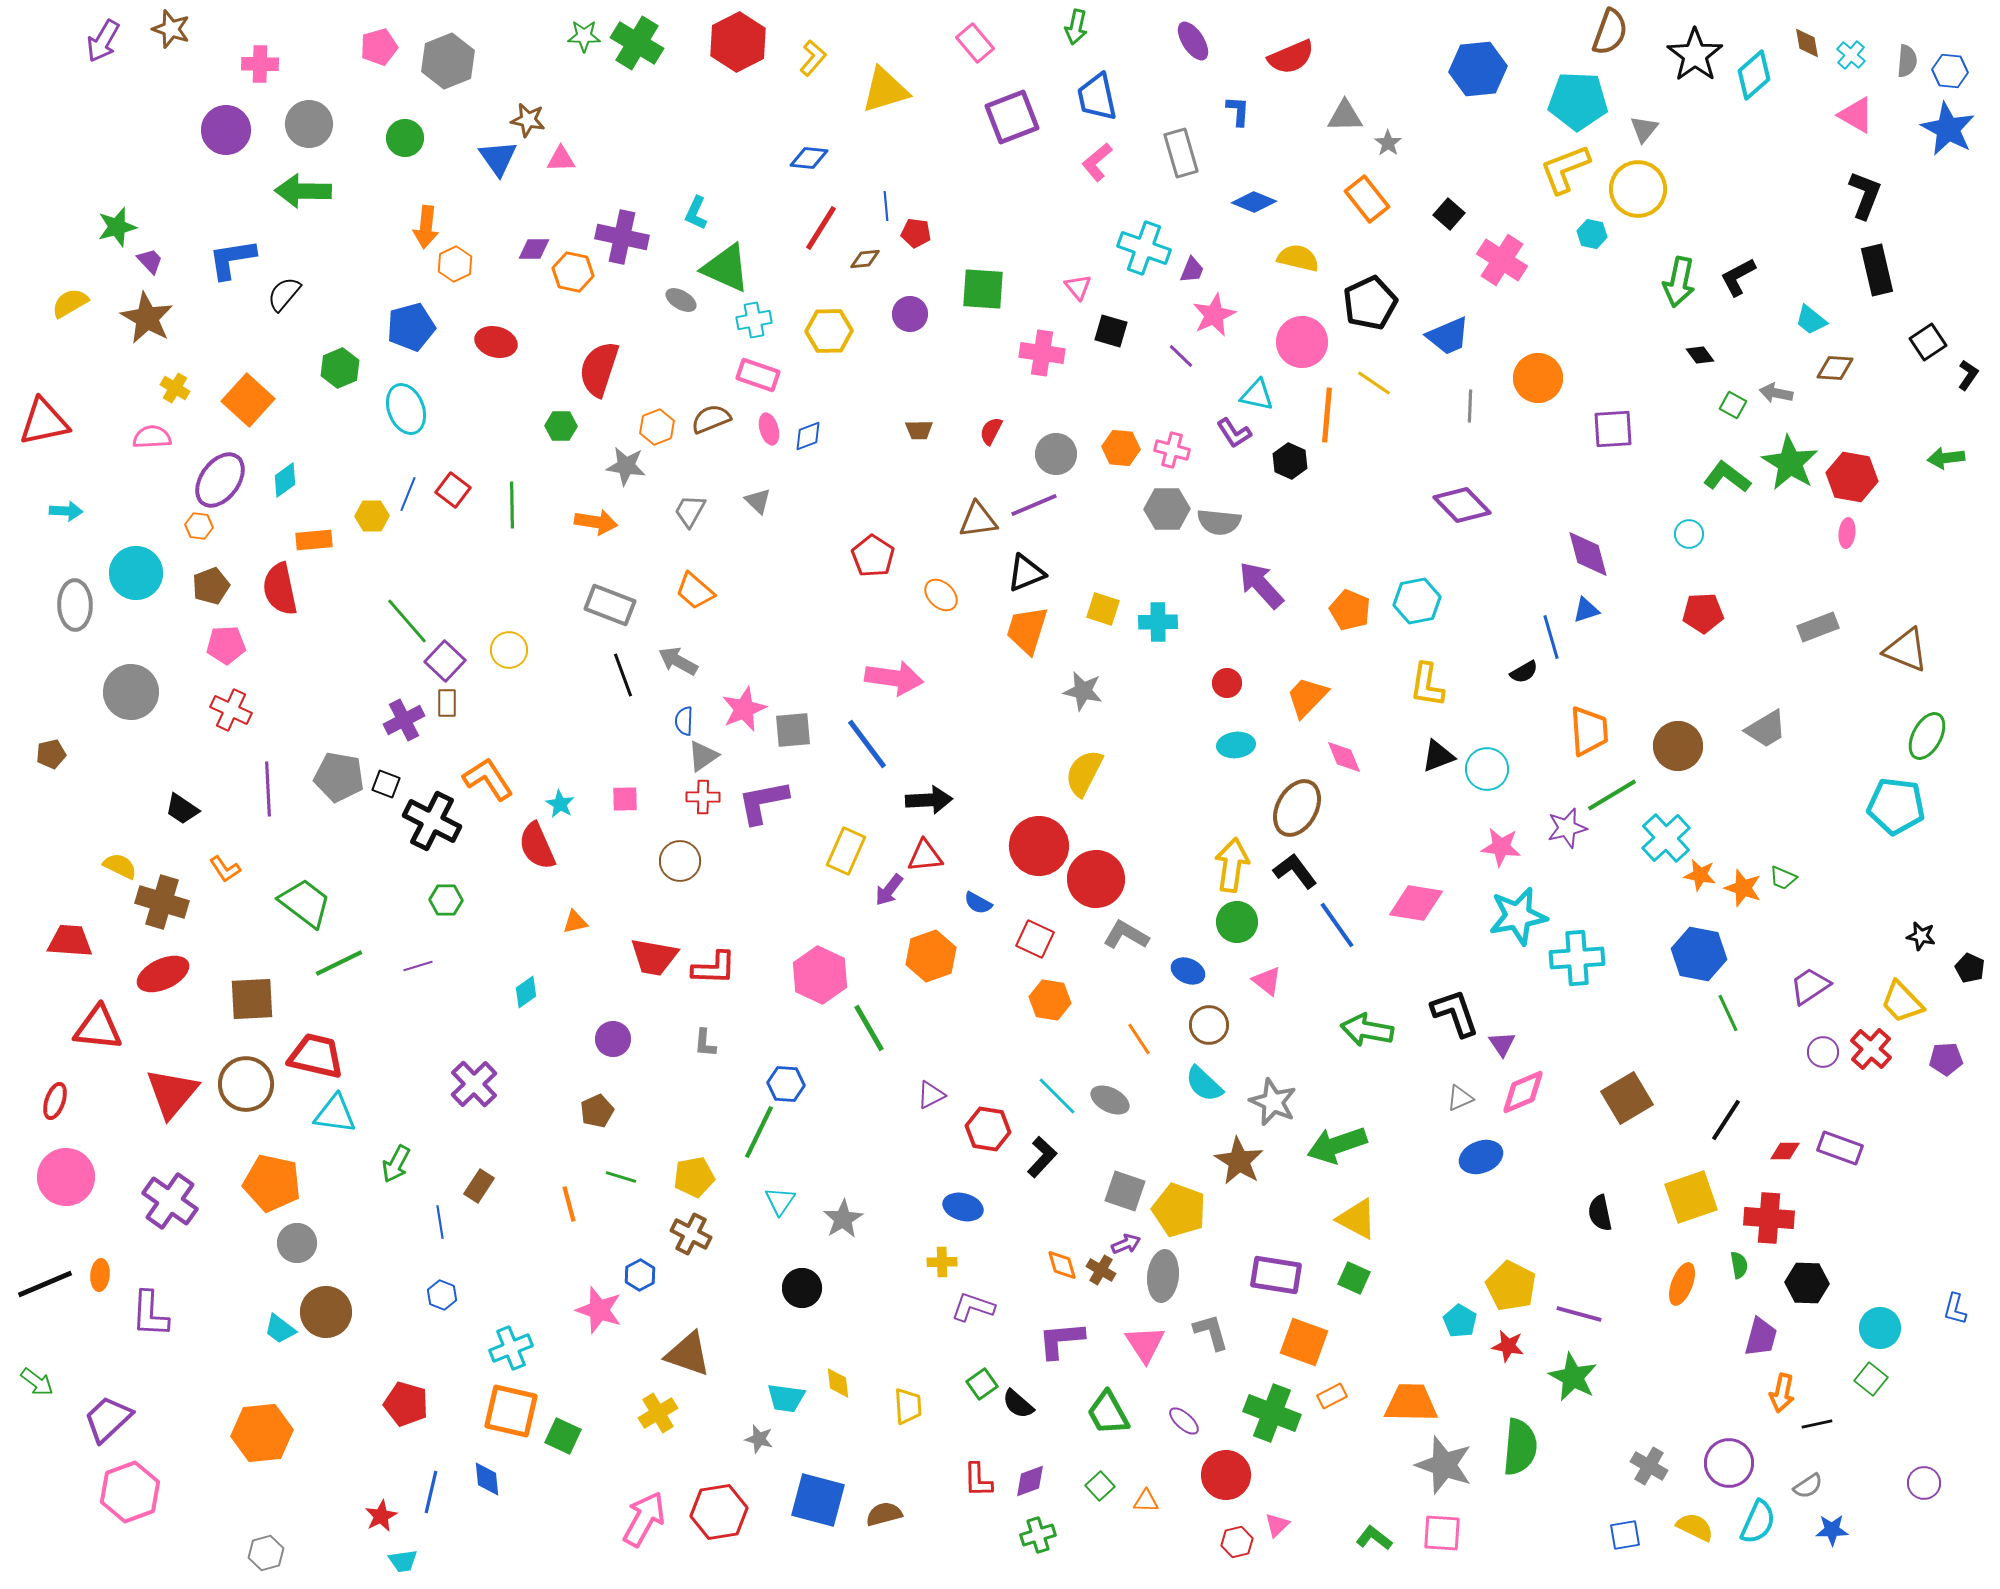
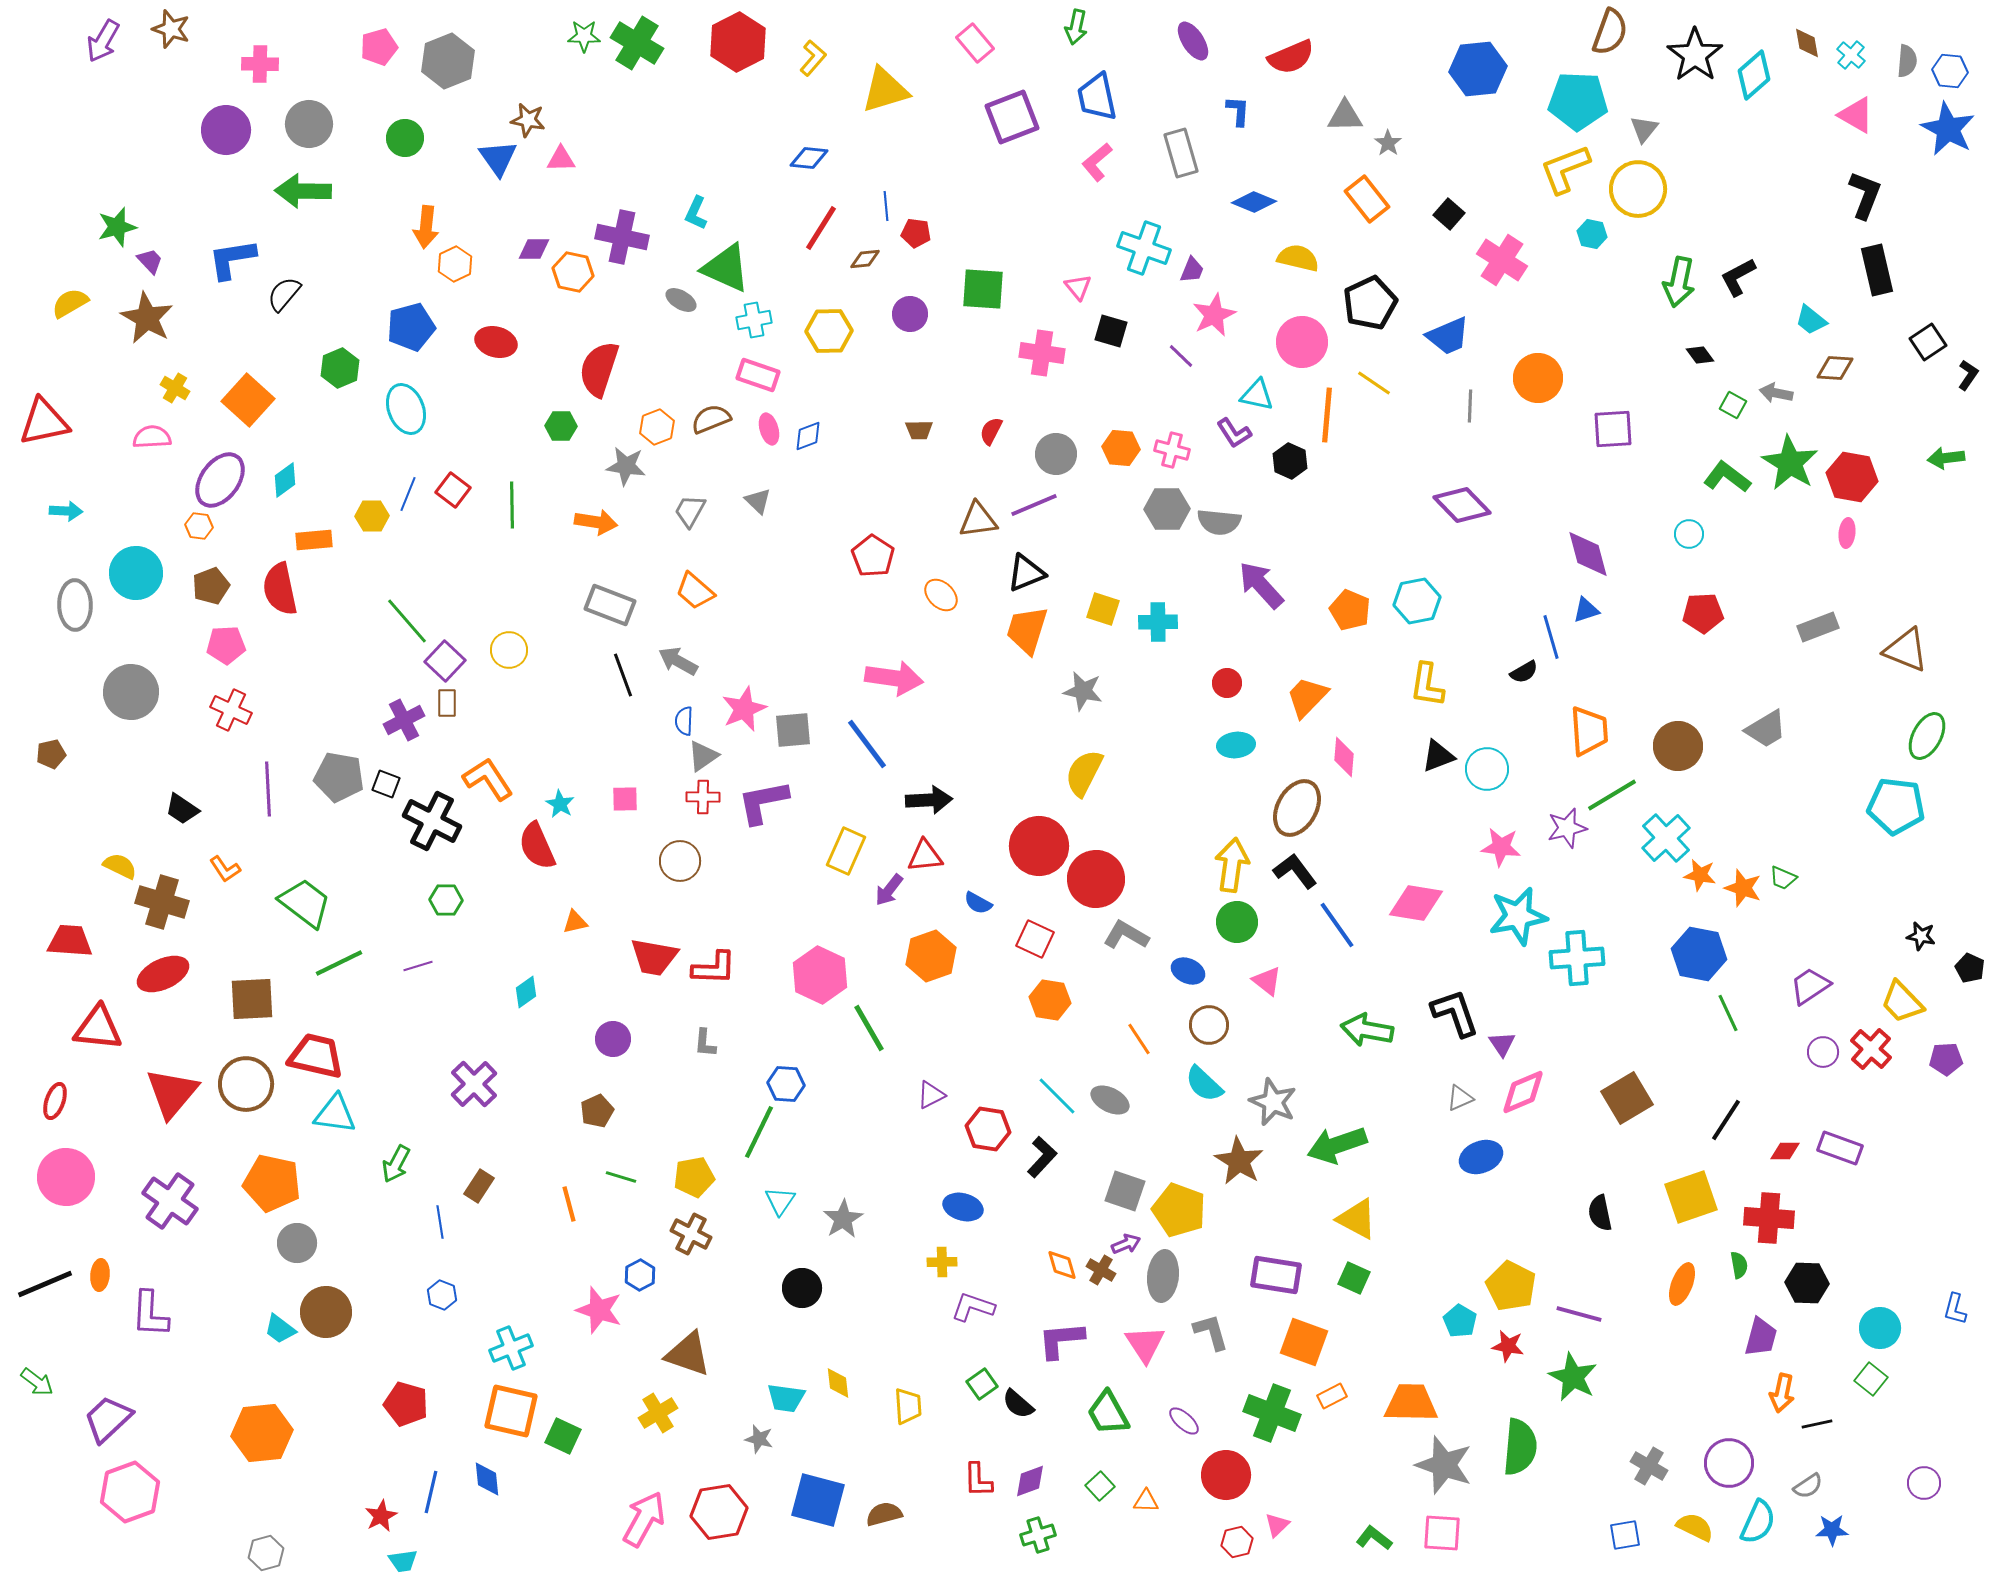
pink diamond at (1344, 757): rotated 27 degrees clockwise
